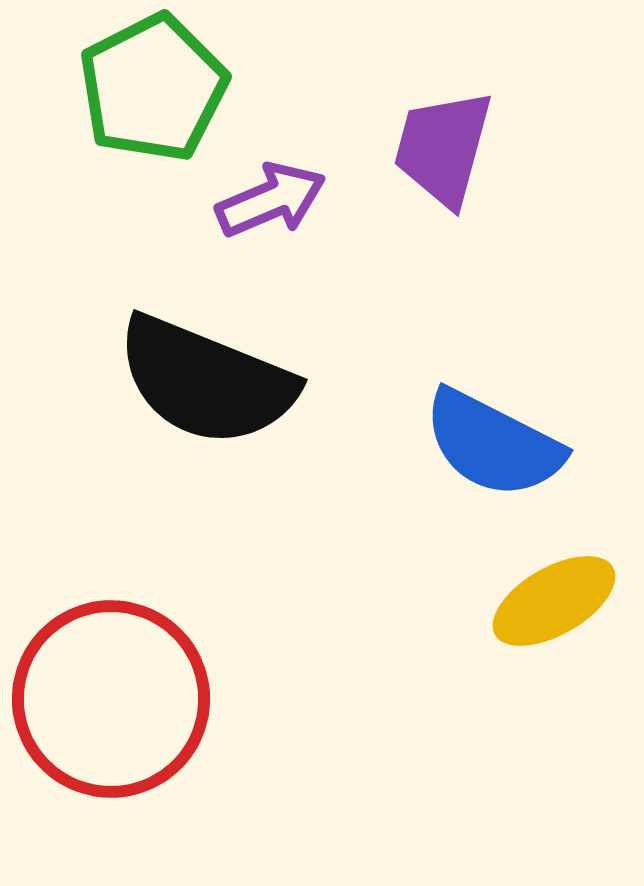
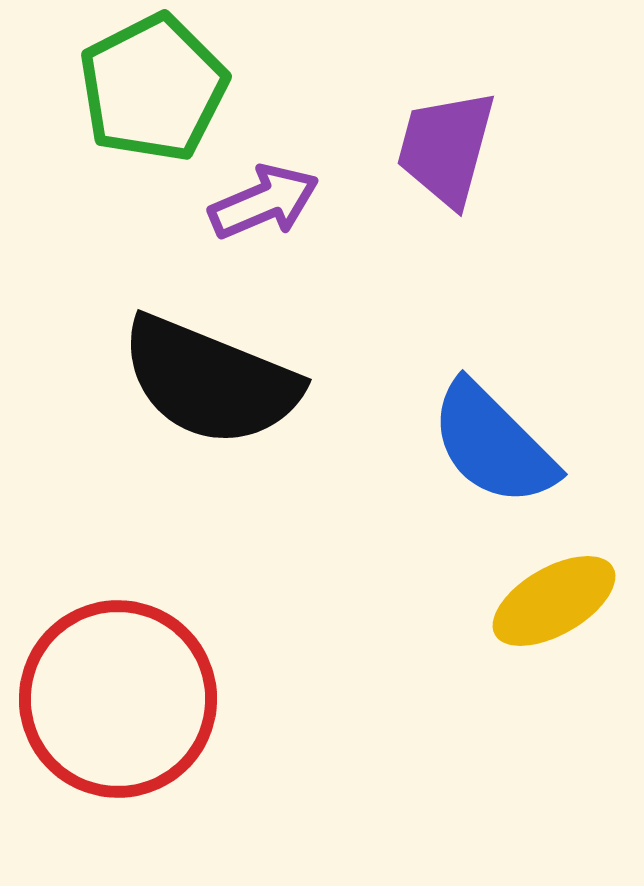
purple trapezoid: moved 3 px right
purple arrow: moved 7 px left, 2 px down
black semicircle: moved 4 px right
blue semicircle: rotated 18 degrees clockwise
red circle: moved 7 px right
